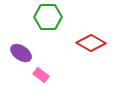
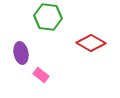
green hexagon: rotated 8 degrees clockwise
purple ellipse: rotated 45 degrees clockwise
